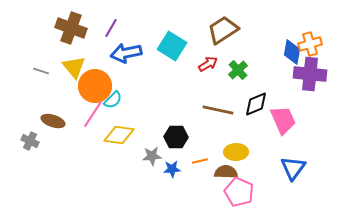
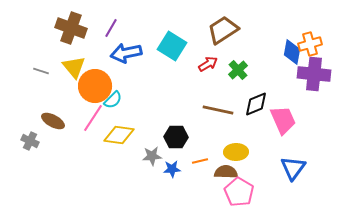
purple cross: moved 4 px right
pink line: moved 4 px down
brown ellipse: rotated 10 degrees clockwise
pink pentagon: rotated 8 degrees clockwise
